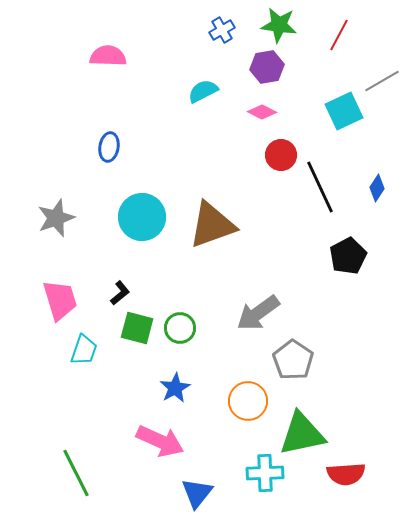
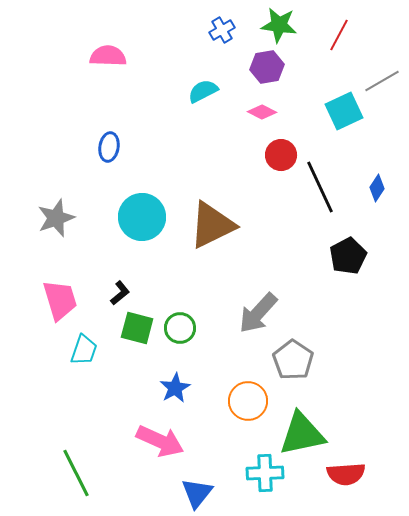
brown triangle: rotated 6 degrees counterclockwise
gray arrow: rotated 12 degrees counterclockwise
